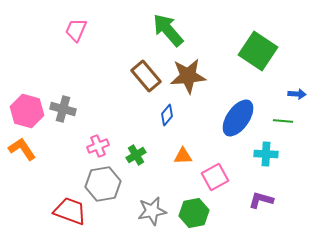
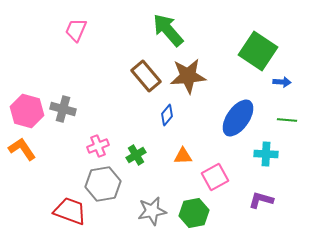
blue arrow: moved 15 px left, 12 px up
green line: moved 4 px right, 1 px up
